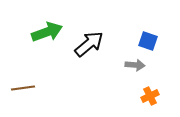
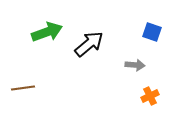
blue square: moved 4 px right, 9 px up
